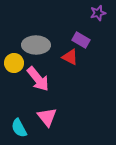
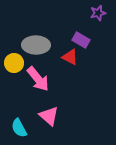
pink triangle: moved 2 px right, 1 px up; rotated 10 degrees counterclockwise
